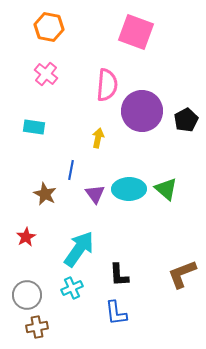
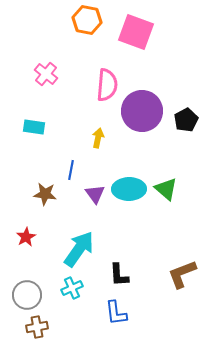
orange hexagon: moved 38 px right, 7 px up
brown star: rotated 20 degrees counterclockwise
